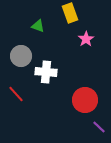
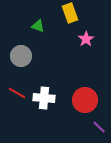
white cross: moved 2 px left, 26 px down
red line: moved 1 px right, 1 px up; rotated 18 degrees counterclockwise
